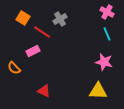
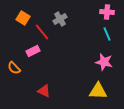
pink cross: rotated 24 degrees counterclockwise
red line: rotated 18 degrees clockwise
